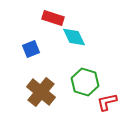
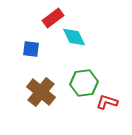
red rectangle: rotated 55 degrees counterclockwise
blue square: rotated 30 degrees clockwise
green hexagon: moved 1 px left, 1 px down; rotated 24 degrees counterclockwise
red L-shape: rotated 30 degrees clockwise
